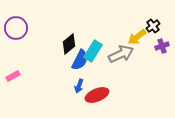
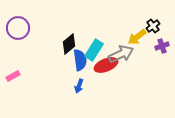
purple circle: moved 2 px right
cyan rectangle: moved 1 px right, 1 px up
blue semicircle: rotated 35 degrees counterclockwise
red ellipse: moved 9 px right, 30 px up
